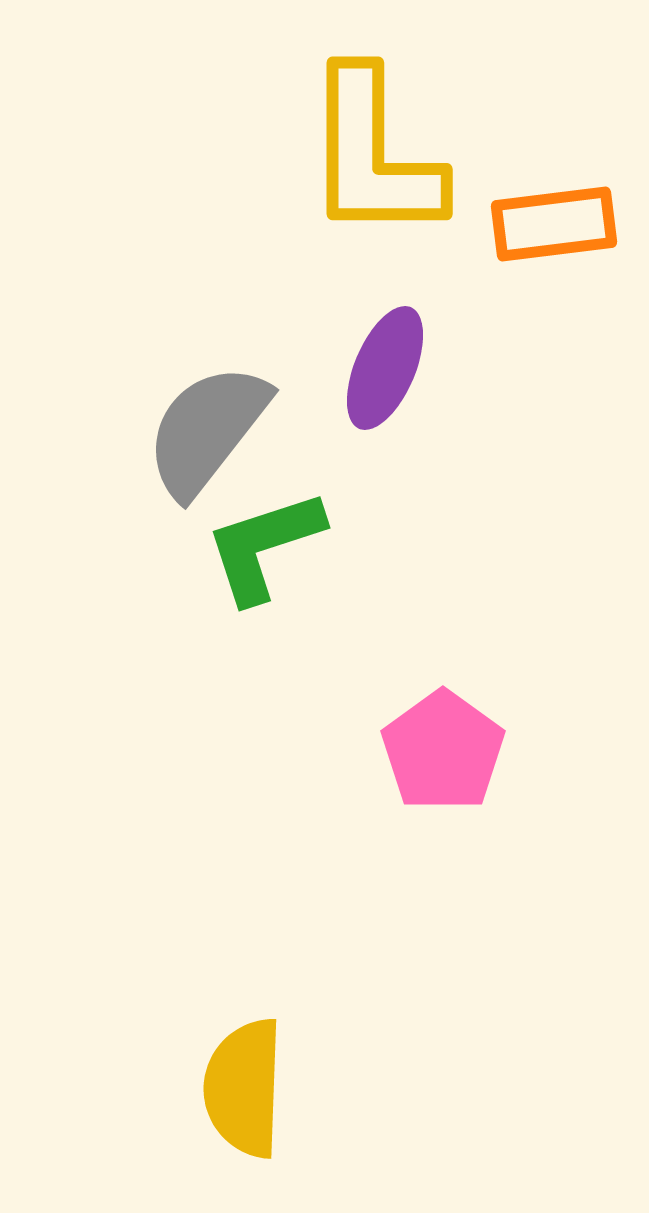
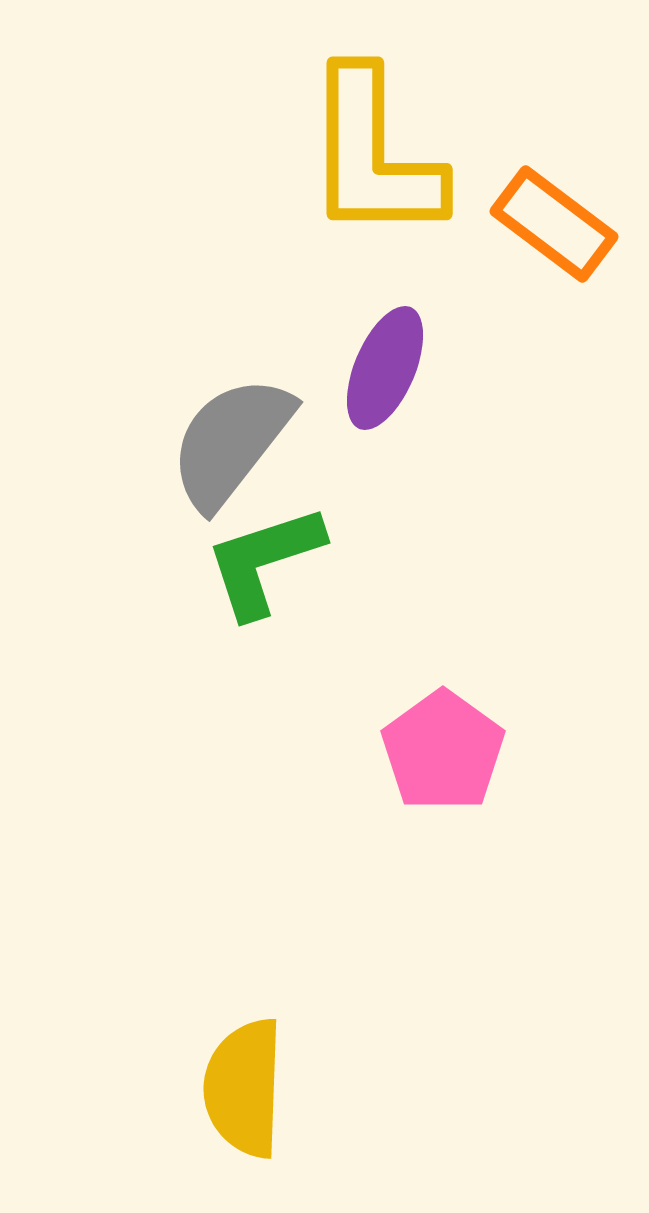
orange rectangle: rotated 44 degrees clockwise
gray semicircle: moved 24 px right, 12 px down
green L-shape: moved 15 px down
